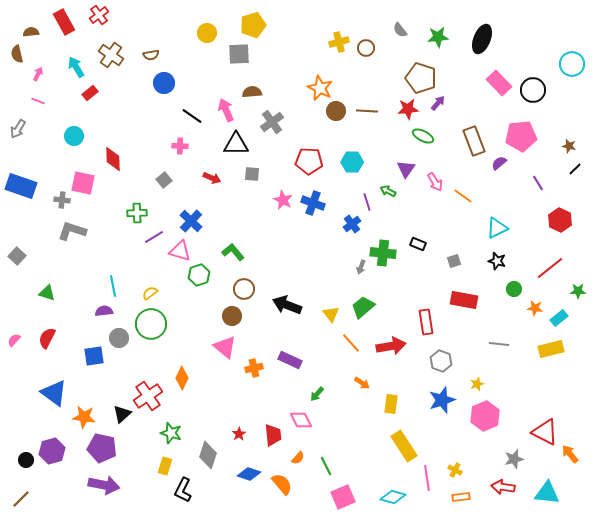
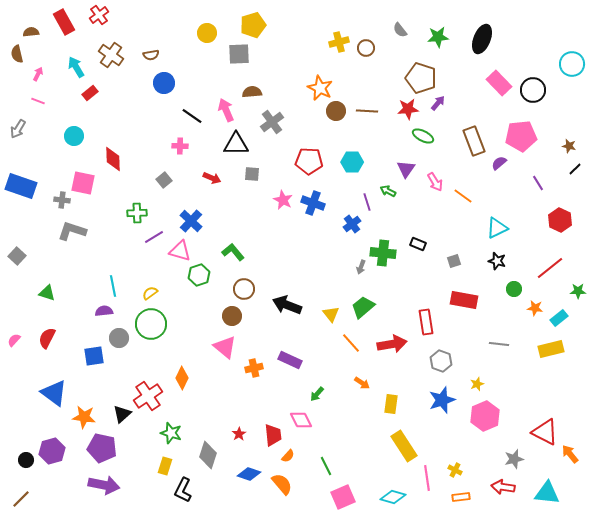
red arrow at (391, 346): moved 1 px right, 2 px up
orange semicircle at (298, 458): moved 10 px left, 2 px up
